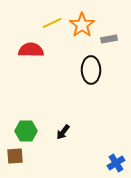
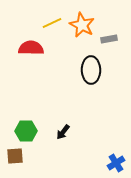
orange star: rotated 10 degrees counterclockwise
red semicircle: moved 2 px up
